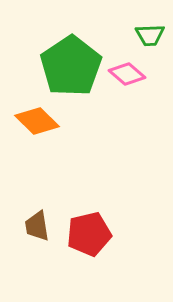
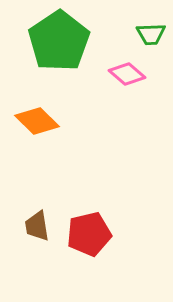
green trapezoid: moved 1 px right, 1 px up
green pentagon: moved 12 px left, 25 px up
